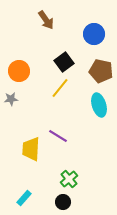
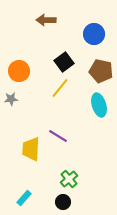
brown arrow: rotated 126 degrees clockwise
